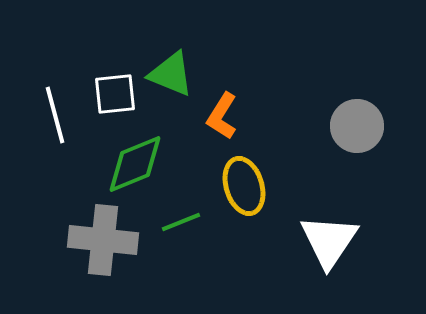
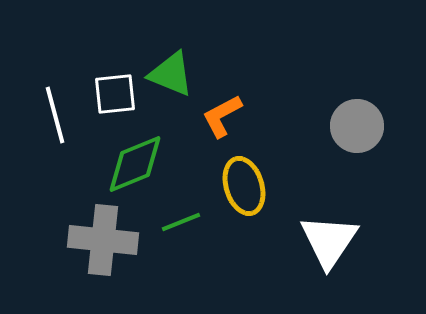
orange L-shape: rotated 30 degrees clockwise
